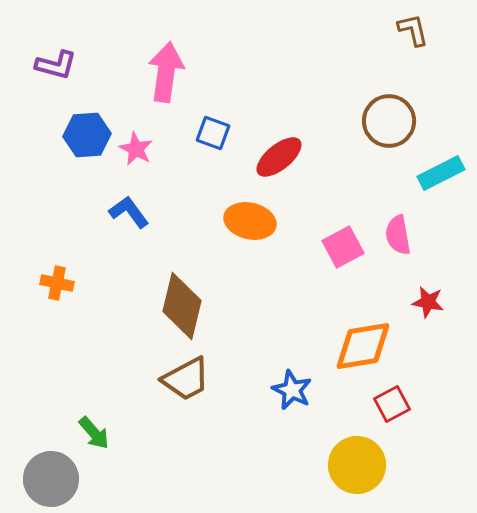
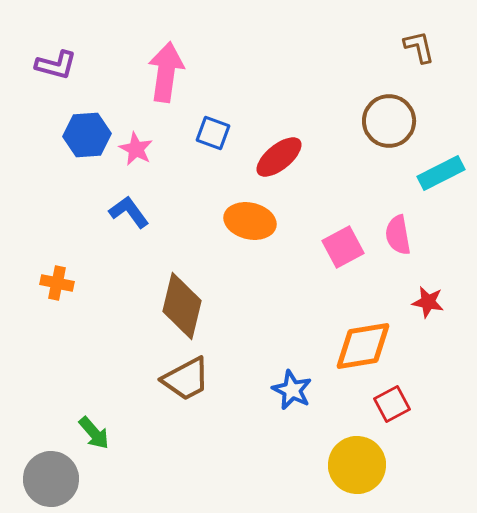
brown L-shape: moved 6 px right, 17 px down
